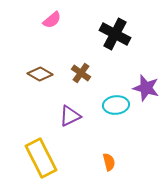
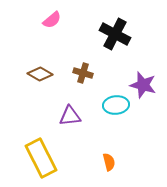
brown cross: moved 2 px right; rotated 18 degrees counterclockwise
purple star: moved 3 px left, 3 px up
purple triangle: rotated 20 degrees clockwise
